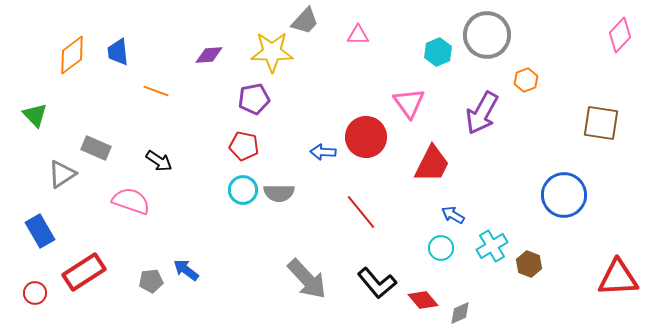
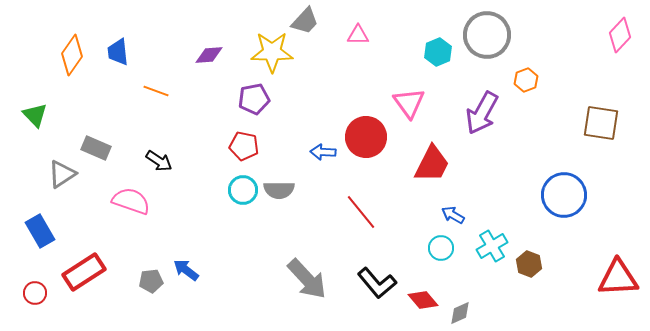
orange diamond at (72, 55): rotated 18 degrees counterclockwise
gray semicircle at (279, 193): moved 3 px up
